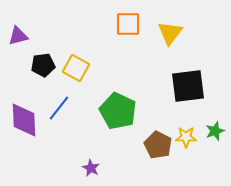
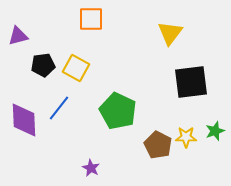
orange square: moved 37 px left, 5 px up
black square: moved 3 px right, 4 px up
